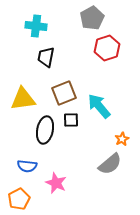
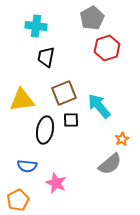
yellow triangle: moved 1 px left, 1 px down
orange pentagon: moved 1 px left, 1 px down
